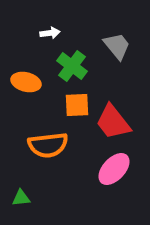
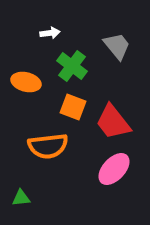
orange square: moved 4 px left, 2 px down; rotated 24 degrees clockwise
orange semicircle: moved 1 px down
